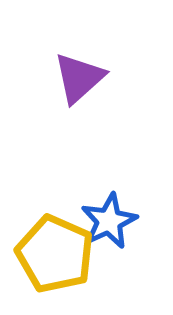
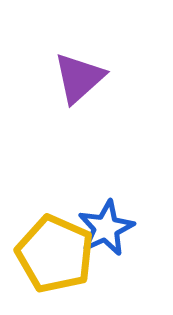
blue star: moved 3 px left, 7 px down
